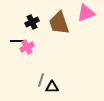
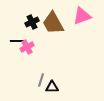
pink triangle: moved 4 px left, 3 px down
brown trapezoid: moved 6 px left; rotated 10 degrees counterclockwise
